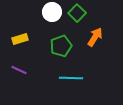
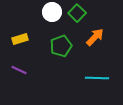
orange arrow: rotated 12 degrees clockwise
cyan line: moved 26 px right
